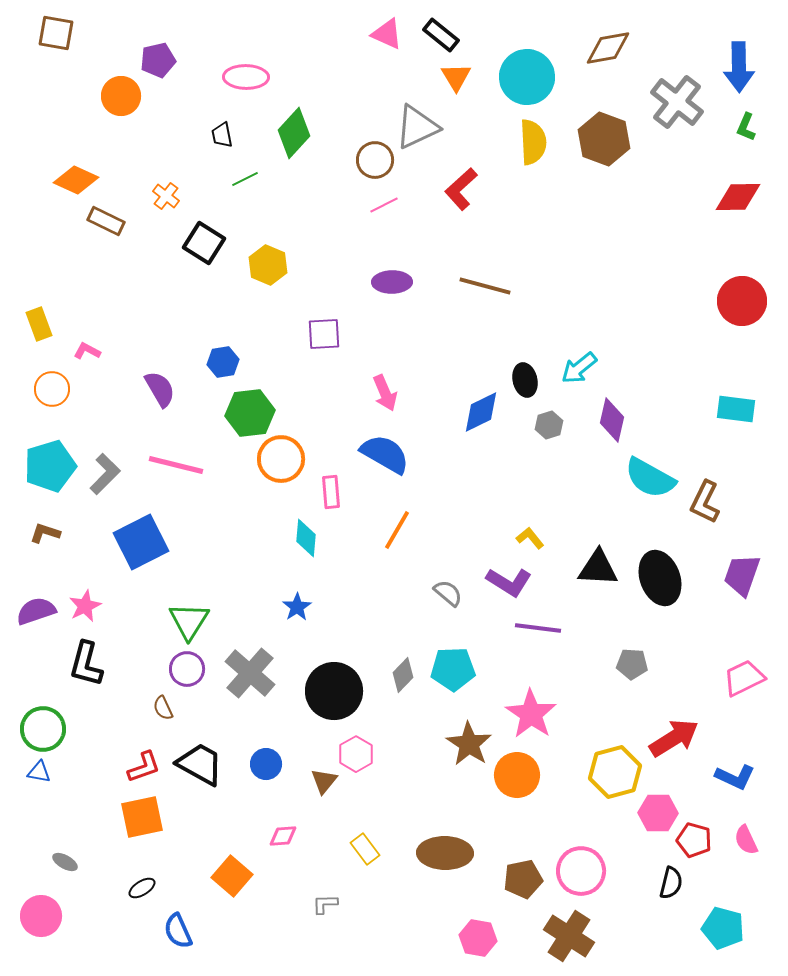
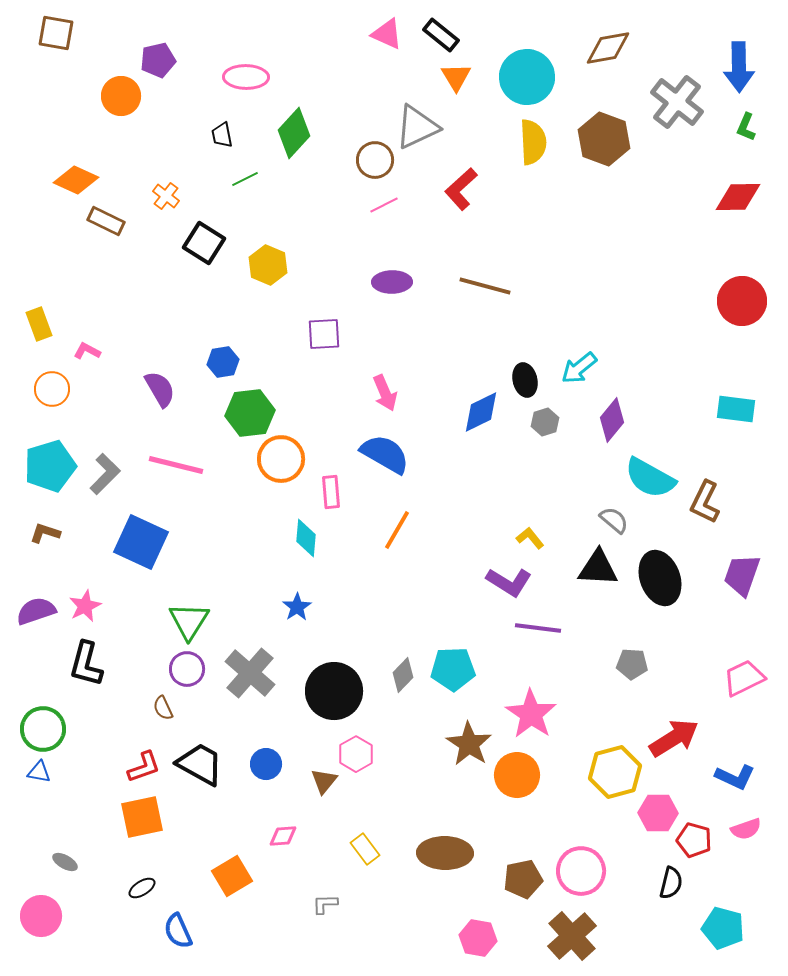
purple diamond at (612, 420): rotated 27 degrees clockwise
gray hexagon at (549, 425): moved 4 px left, 3 px up
blue square at (141, 542): rotated 38 degrees counterclockwise
gray semicircle at (448, 593): moved 166 px right, 73 px up
pink semicircle at (746, 840): moved 11 px up; rotated 84 degrees counterclockwise
orange square at (232, 876): rotated 18 degrees clockwise
brown cross at (569, 936): moved 3 px right; rotated 15 degrees clockwise
